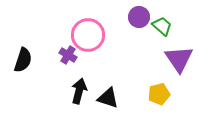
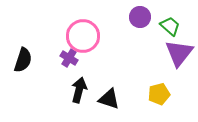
purple circle: moved 1 px right
green trapezoid: moved 8 px right
pink circle: moved 5 px left, 1 px down
purple cross: moved 1 px right, 3 px down
purple triangle: moved 6 px up; rotated 12 degrees clockwise
black arrow: moved 1 px up
black triangle: moved 1 px right, 1 px down
